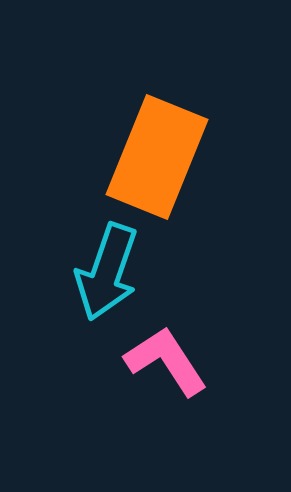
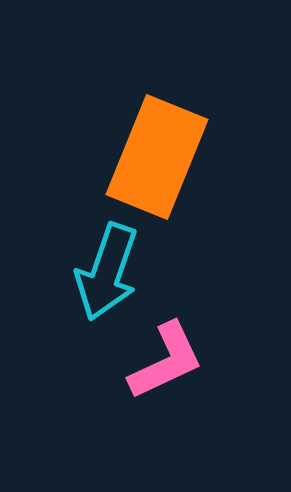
pink L-shape: rotated 98 degrees clockwise
